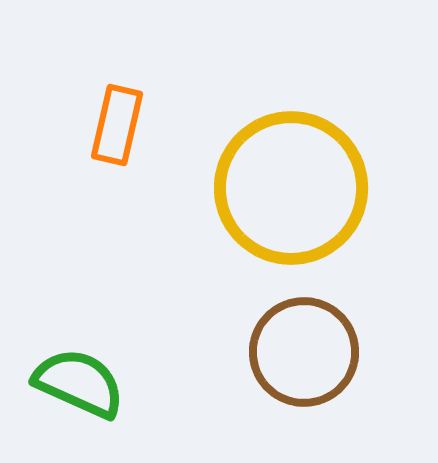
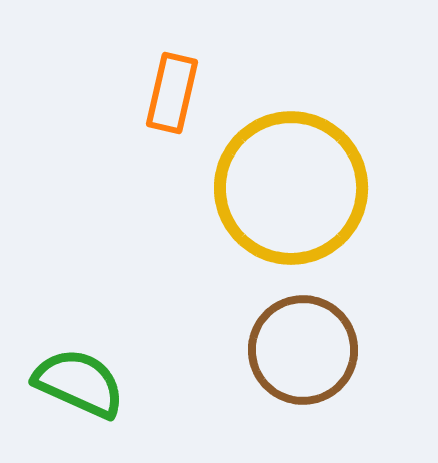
orange rectangle: moved 55 px right, 32 px up
brown circle: moved 1 px left, 2 px up
